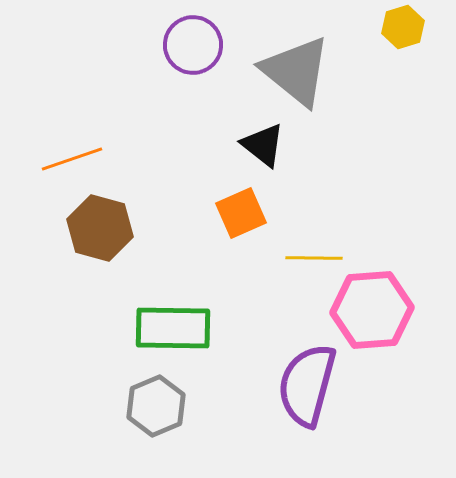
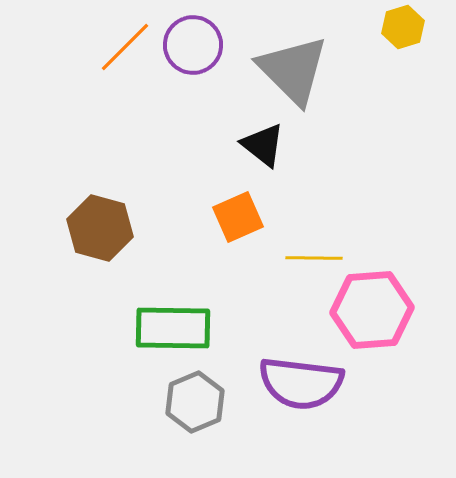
gray triangle: moved 3 px left, 1 px up; rotated 6 degrees clockwise
orange line: moved 53 px right, 112 px up; rotated 26 degrees counterclockwise
orange square: moved 3 px left, 4 px down
purple semicircle: moved 6 px left, 2 px up; rotated 98 degrees counterclockwise
gray hexagon: moved 39 px right, 4 px up
